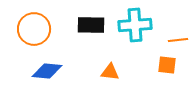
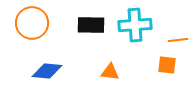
orange circle: moved 2 px left, 6 px up
